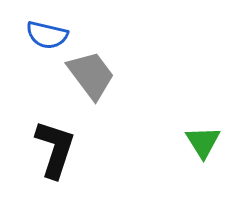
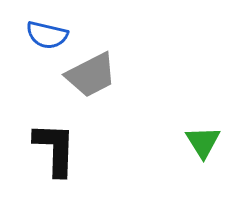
gray trapezoid: rotated 100 degrees clockwise
black L-shape: rotated 16 degrees counterclockwise
